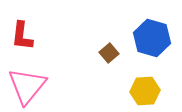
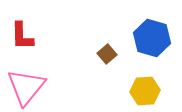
red L-shape: rotated 8 degrees counterclockwise
brown square: moved 2 px left, 1 px down
pink triangle: moved 1 px left, 1 px down
